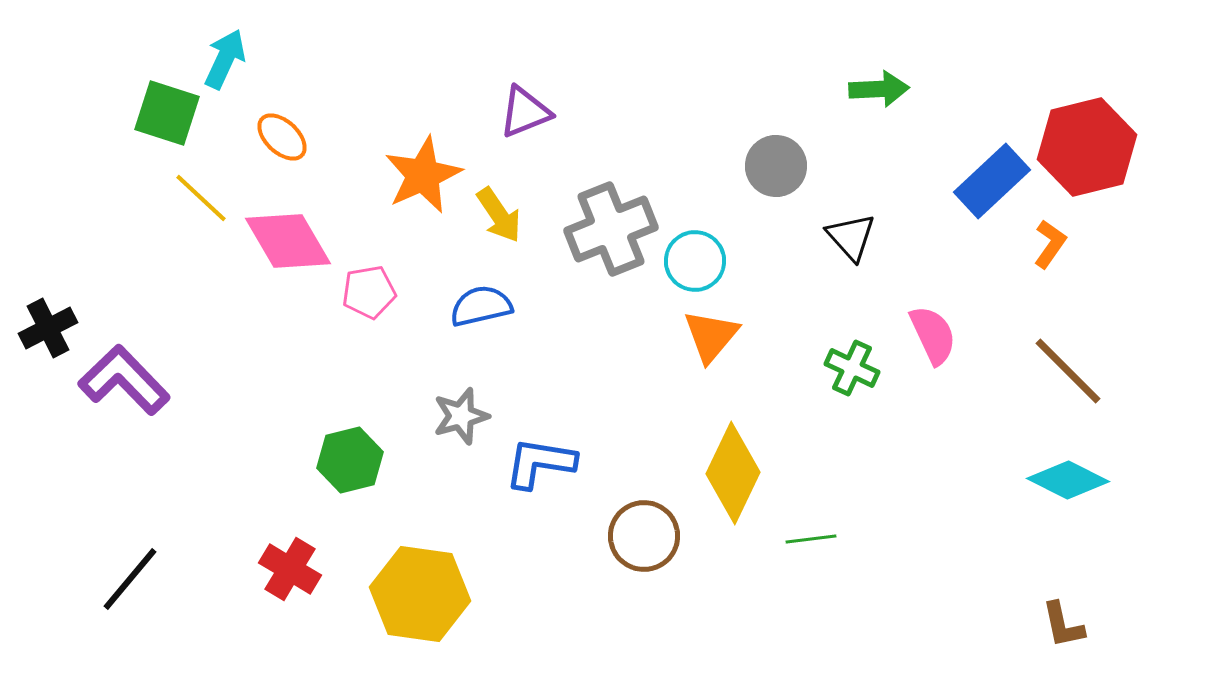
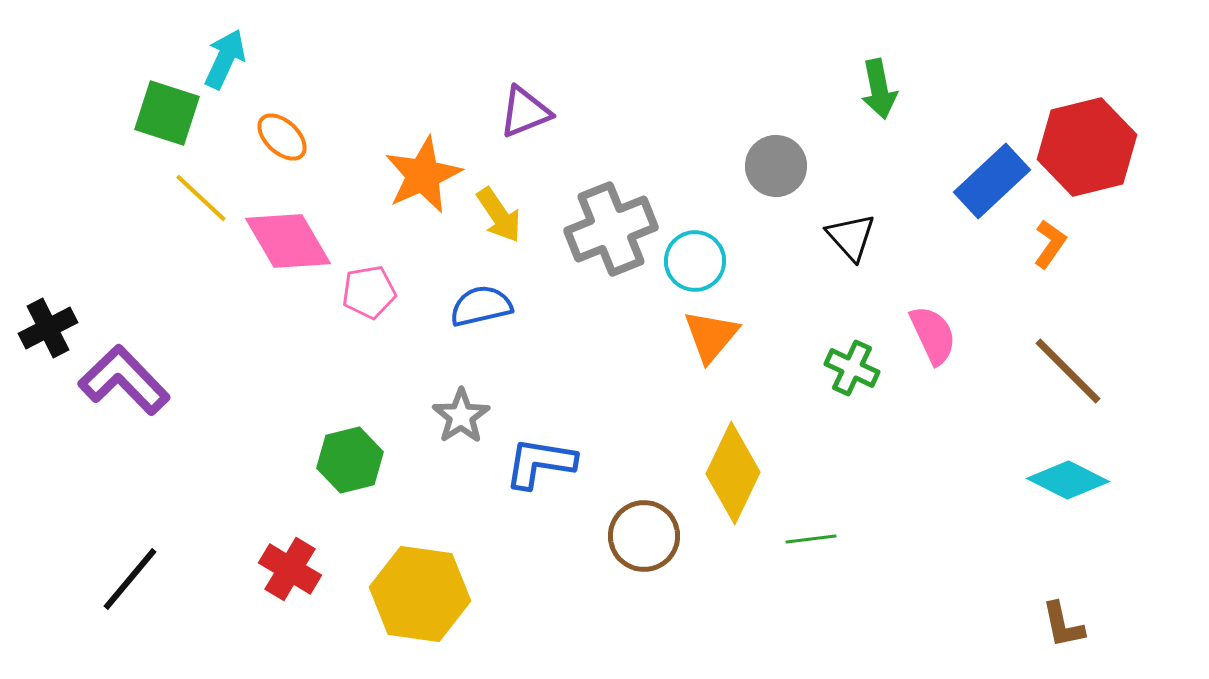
green arrow: rotated 82 degrees clockwise
gray star: rotated 18 degrees counterclockwise
